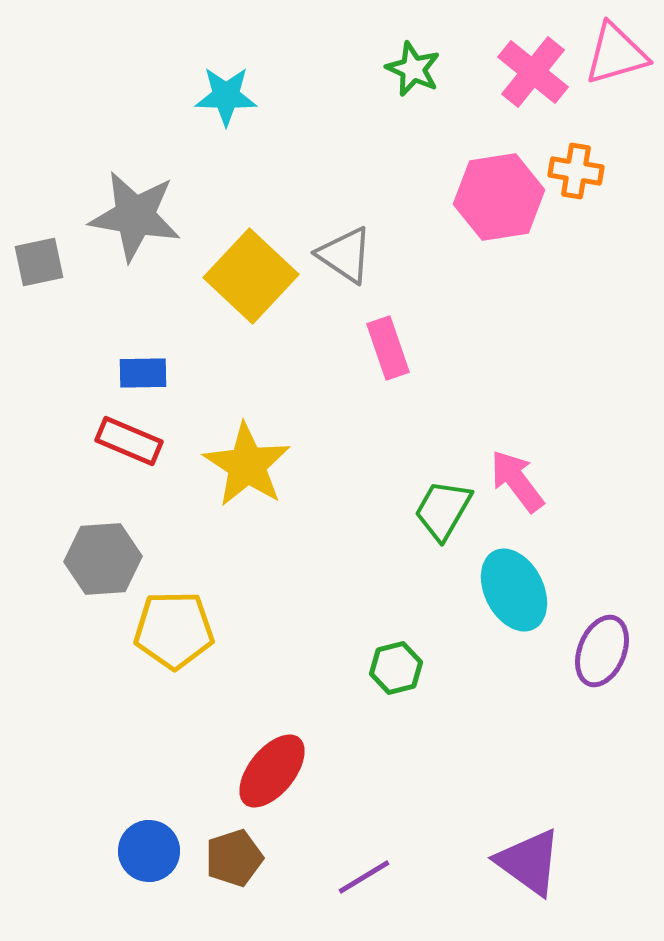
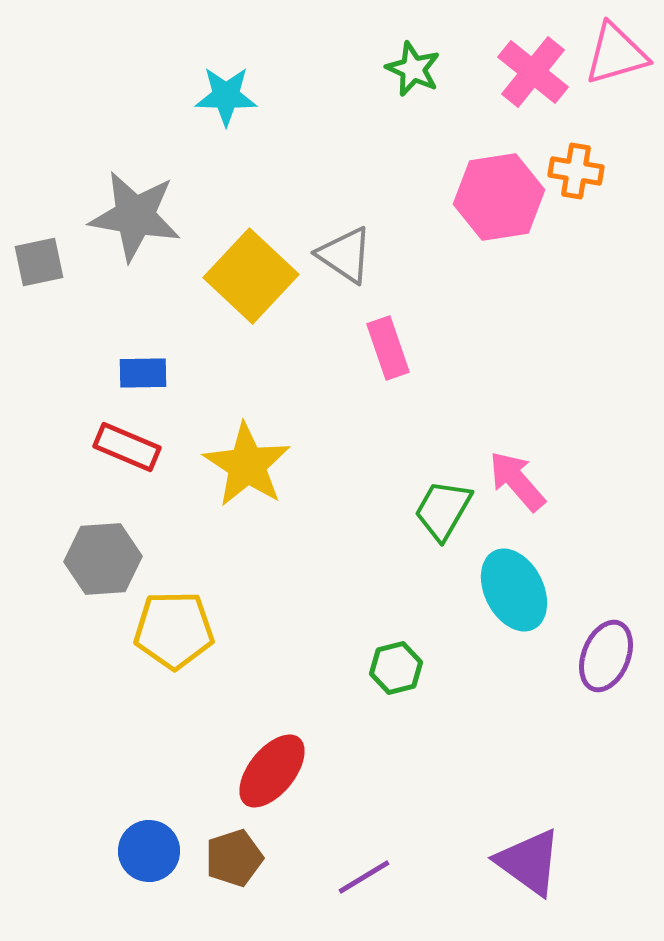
red rectangle: moved 2 px left, 6 px down
pink arrow: rotated 4 degrees counterclockwise
purple ellipse: moved 4 px right, 5 px down
